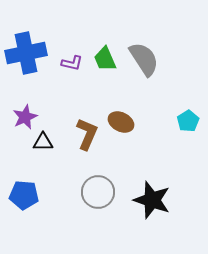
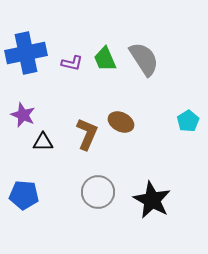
purple star: moved 2 px left, 2 px up; rotated 25 degrees counterclockwise
black star: rotated 9 degrees clockwise
